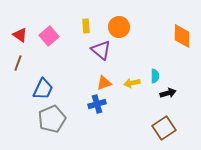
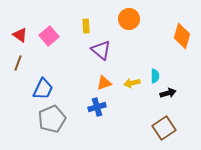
orange circle: moved 10 px right, 8 px up
orange diamond: rotated 15 degrees clockwise
blue cross: moved 3 px down
